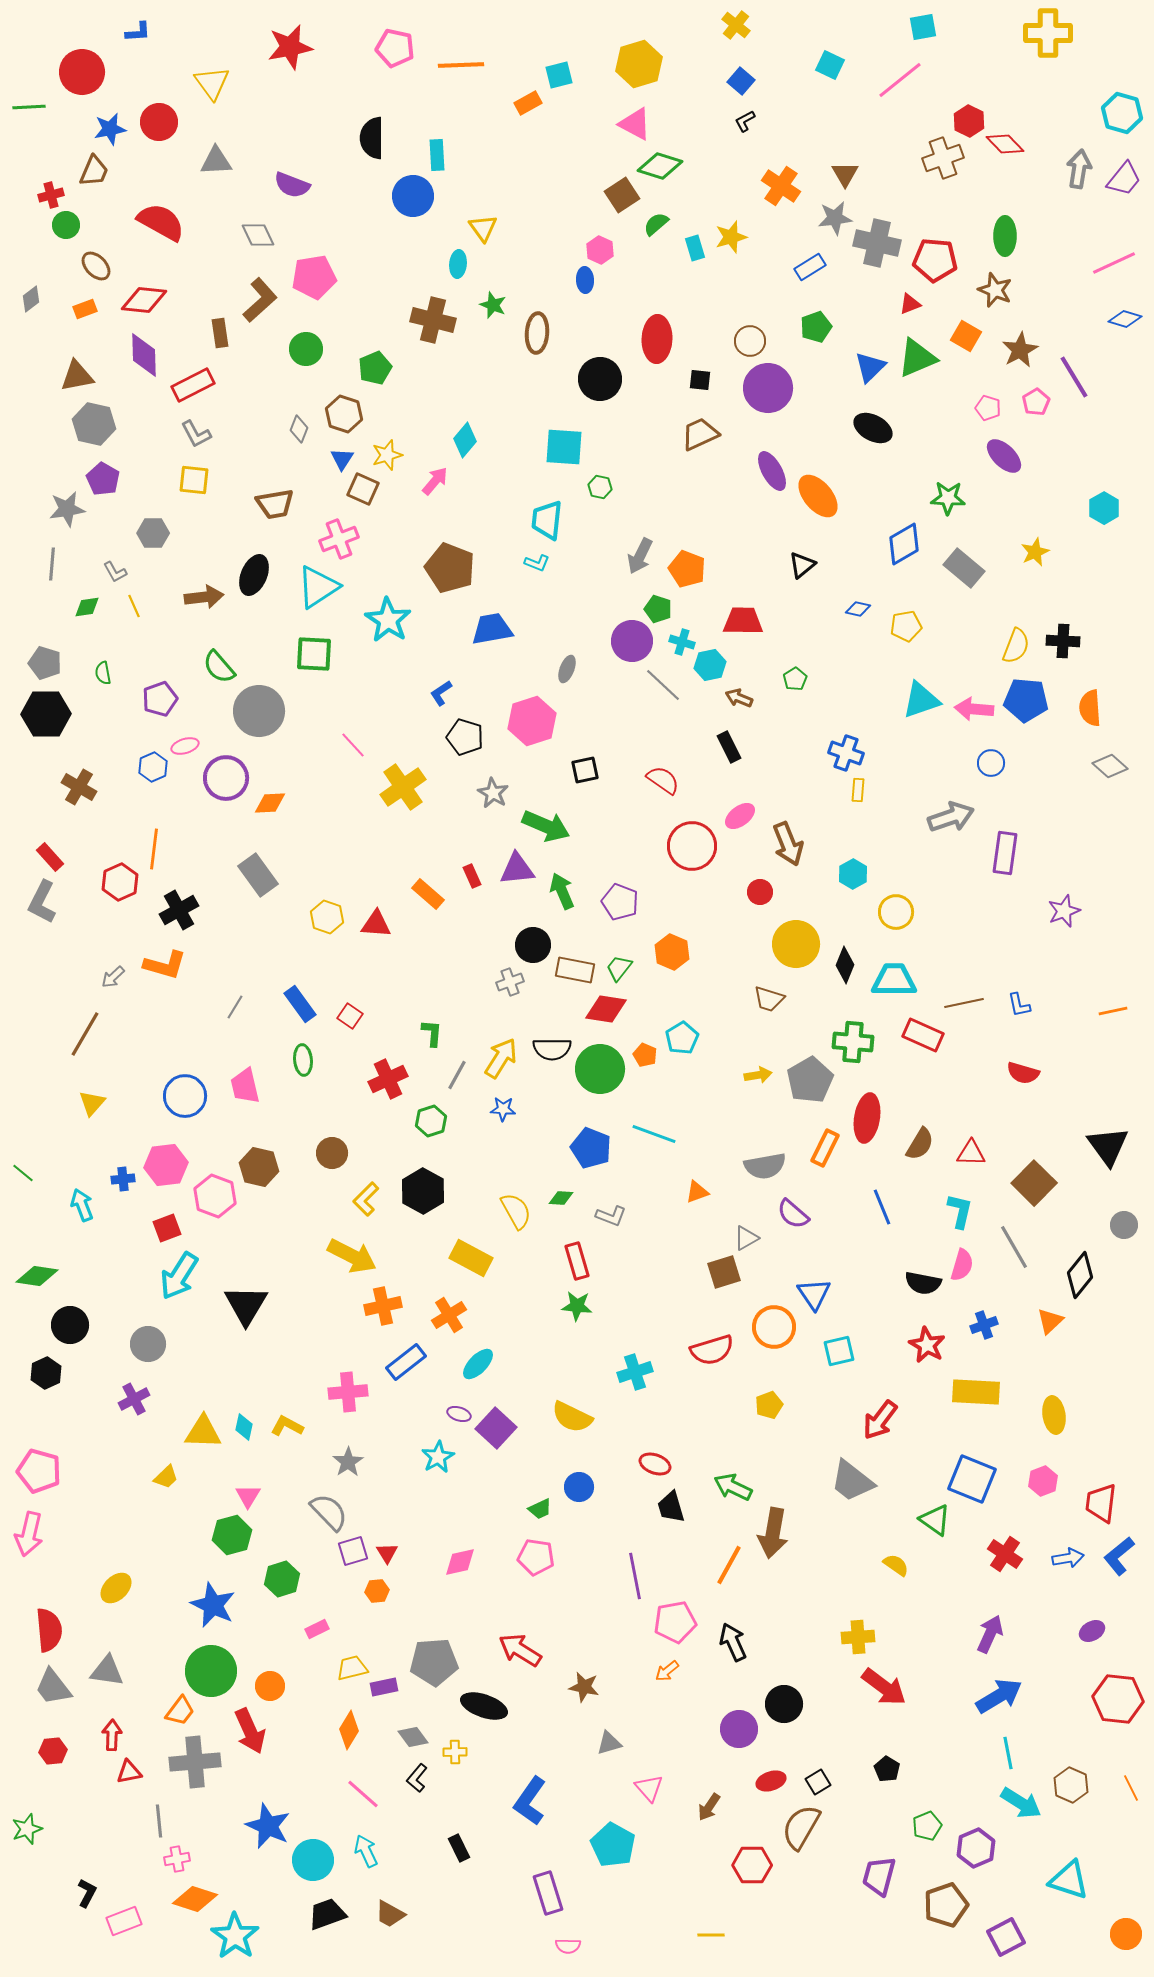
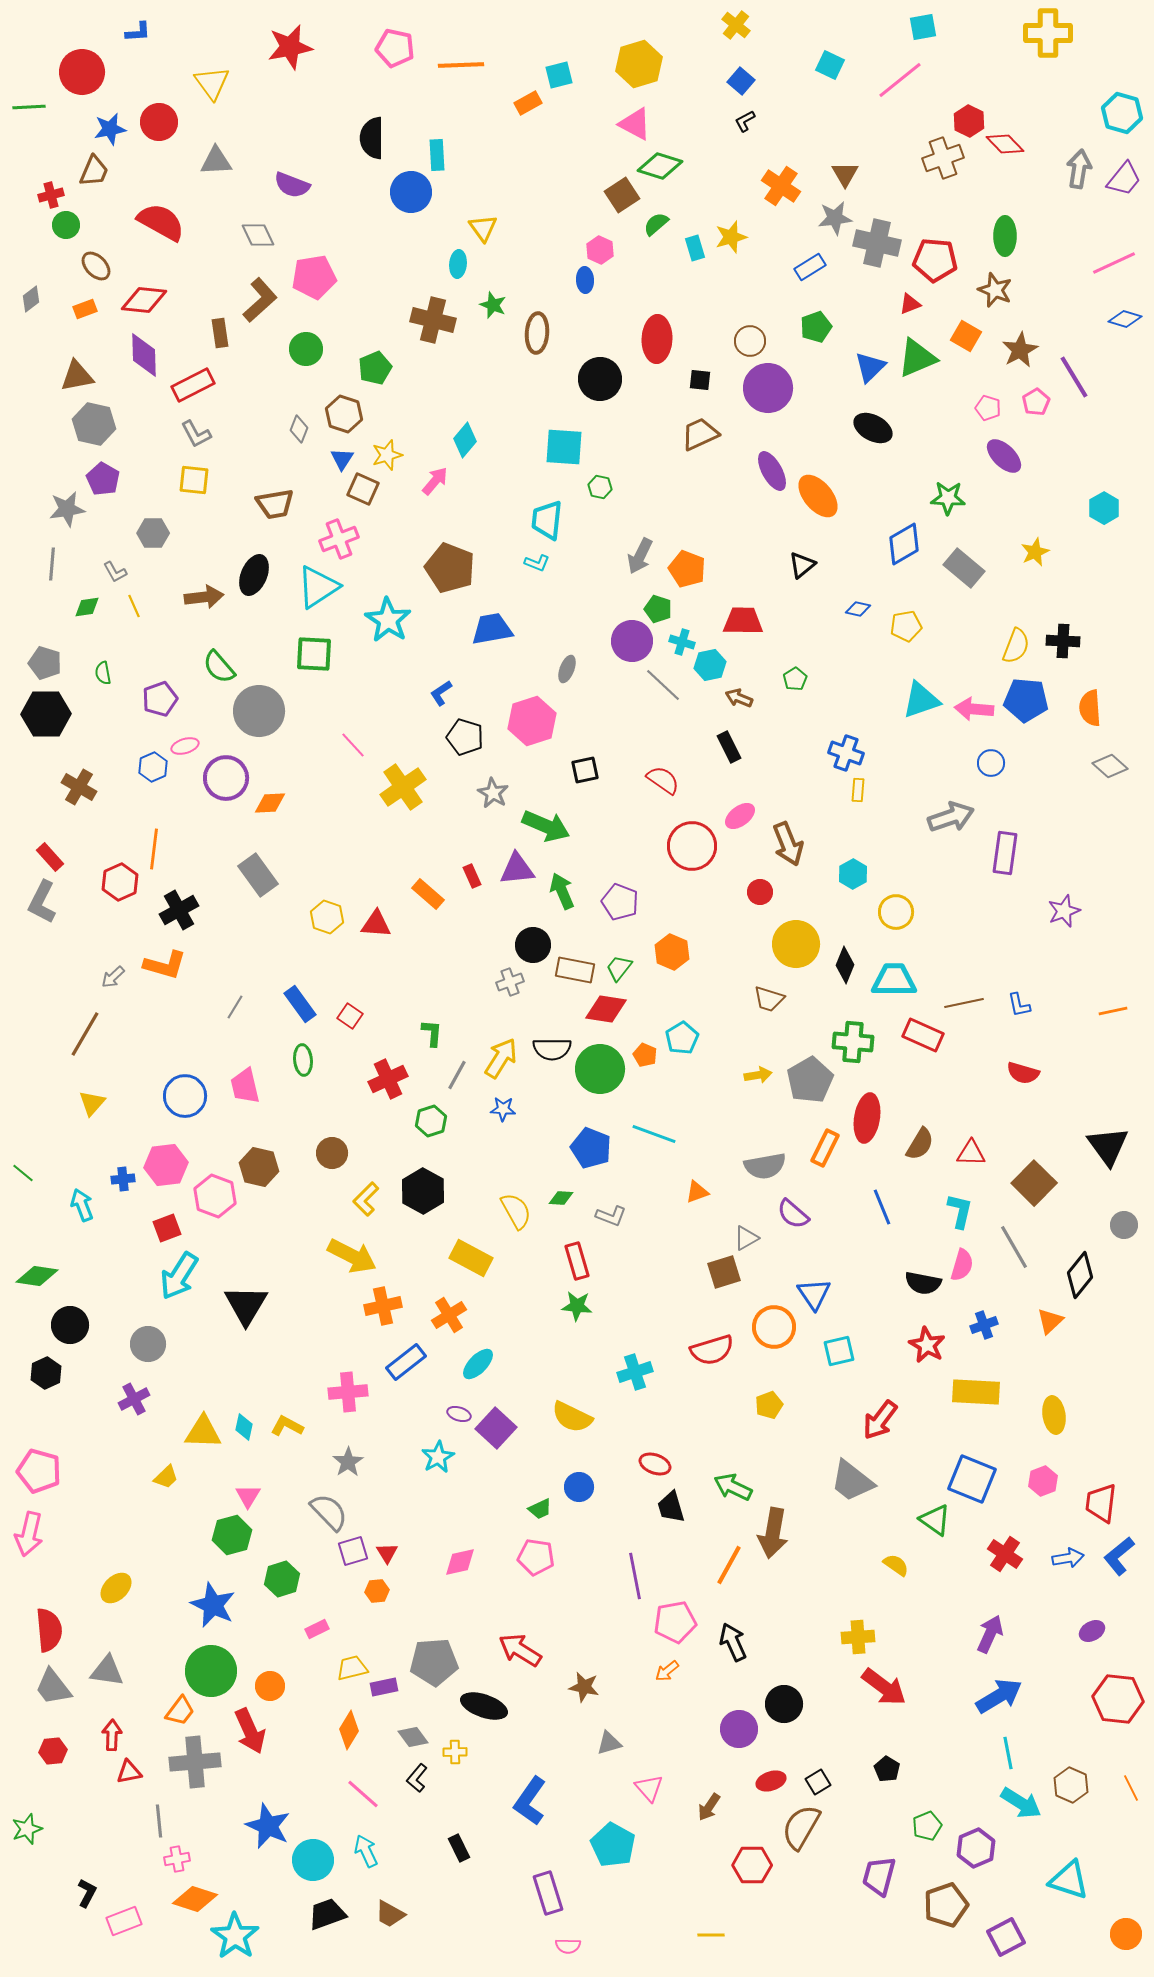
blue circle at (413, 196): moved 2 px left, 4 px up
